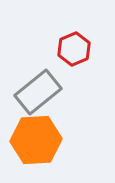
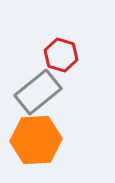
red hexagon: moved 13 px left, 6 px down; rotated 20 degrees counterclockwise
